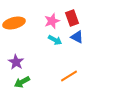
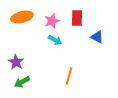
red rectangle: moved 5 px right; rotated 21 degrees clockwise
orange ellipse: moved 8 px right, 6 px up
blue triangle: moved 20 px right
orange line: rotated 42 degrees counterclockwise
